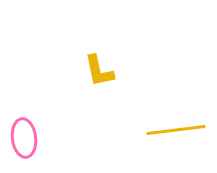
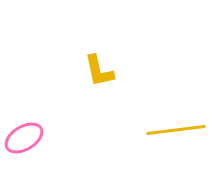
pink ellipse: rotated 66 degrees clockwise
